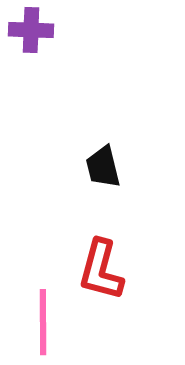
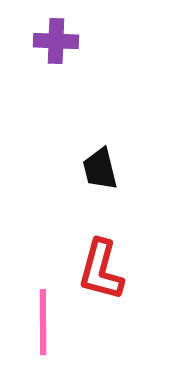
purple cross: moved 25 px right, 11 px down
black trapezoid: moved 3 px left, 2 px down
